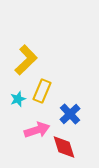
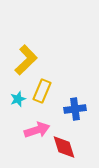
blue cross: moved 5 px right, 5 px up; rotated 35 degrees clockwise
